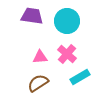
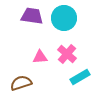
cyan circle: moved 3 px left, 3 px up
brown semicircle: moved 17 px left; rotated 15 degrees clockwise
